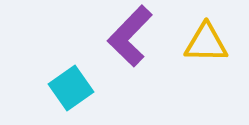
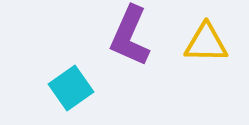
purple L-shape: rotated 20 degrees counterclockwise
